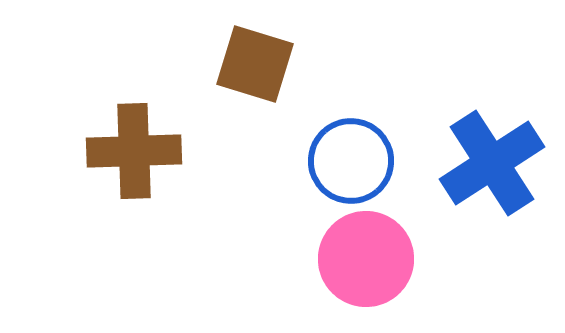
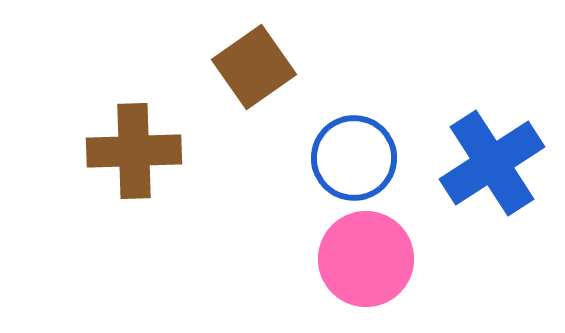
brown square: moved 1 px left, 3 px down; rotated 38 degrees clockwise
blue circle: moved 3 px right, 3 px up
